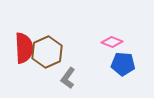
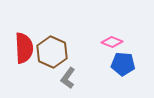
brown hexagon: moved 5 px right; rotated 12 degrees counterclockwise
